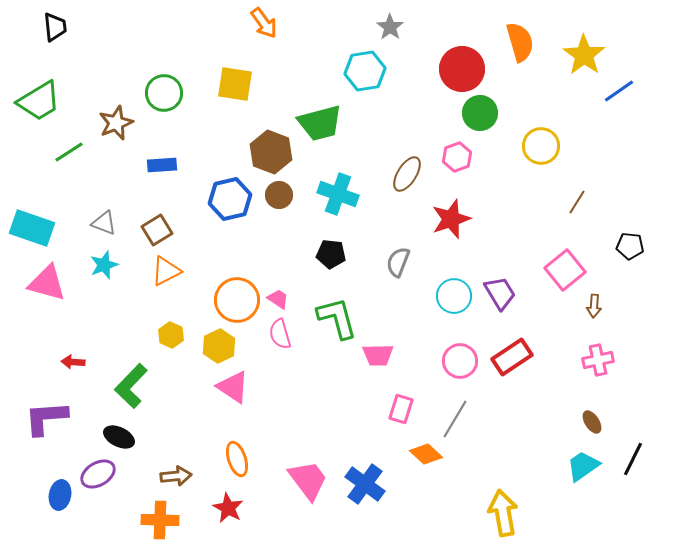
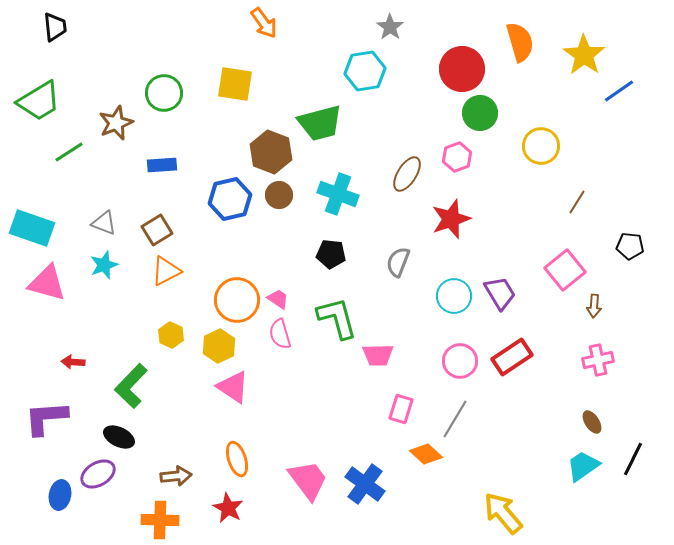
yellow arrow at (503, 513): rotated 30 degrees counterclockwise
